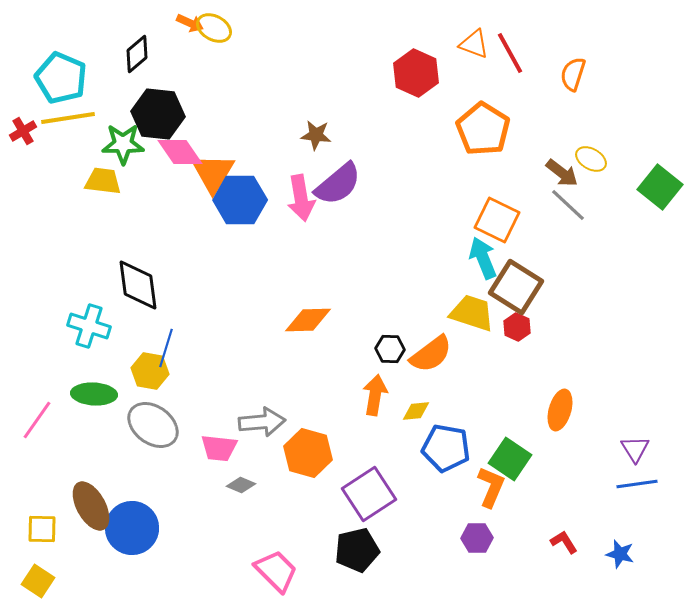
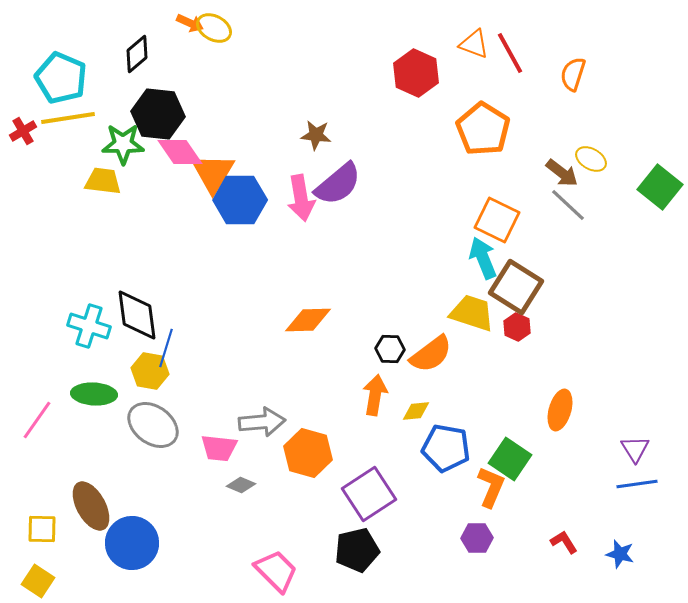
black diamond at (138, 285): moved 1 px left, 30 px down
blue circle at (132, 528): moved 15 px down
